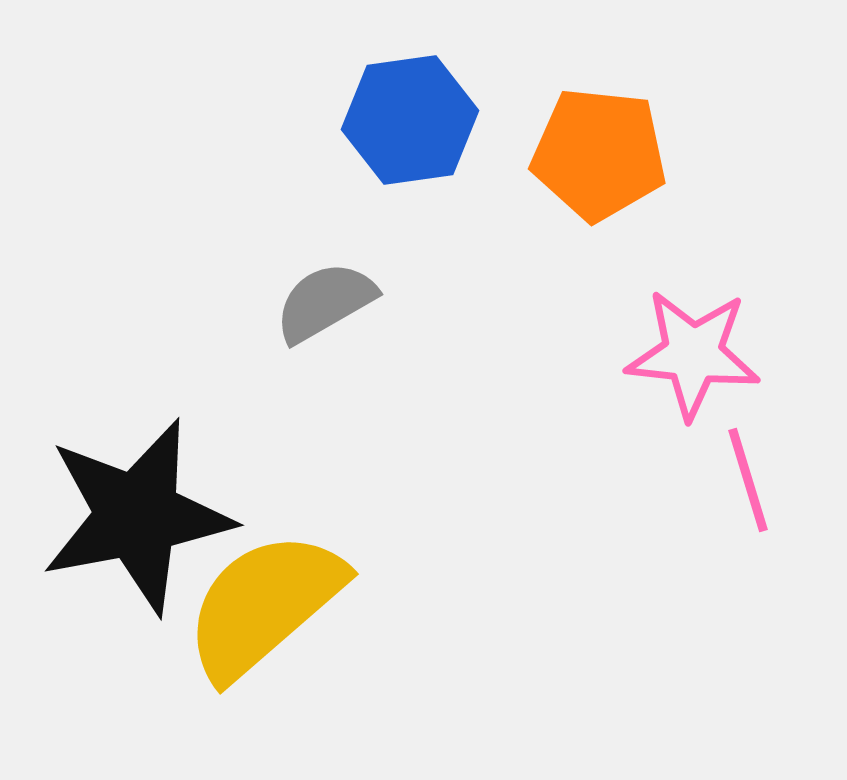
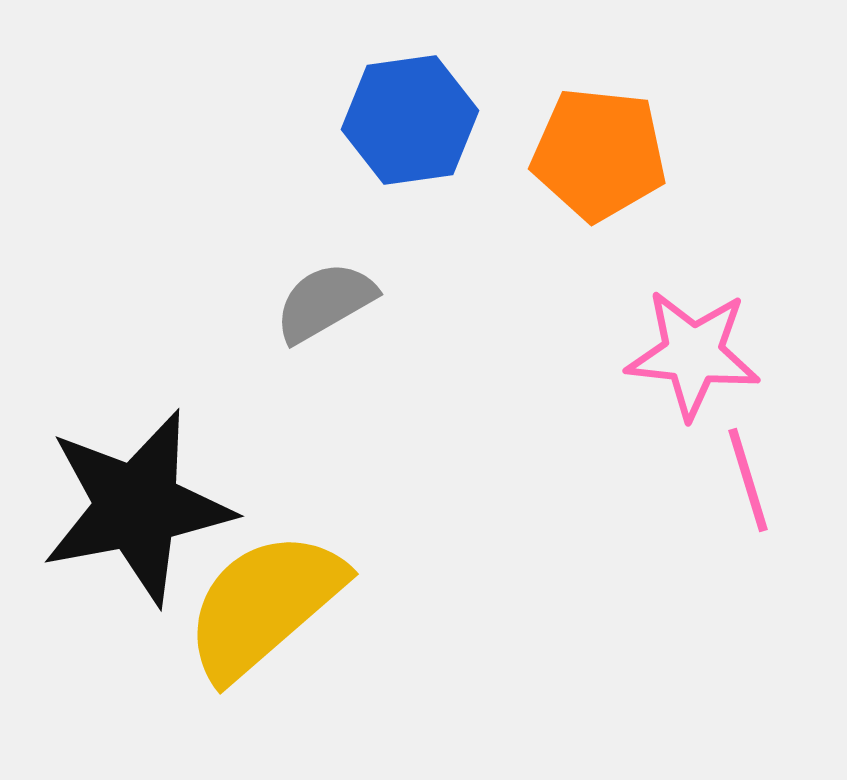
black star: moved 9 px up
